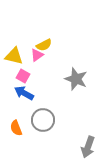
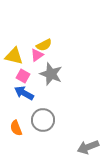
gray star: moved 25 px left, 5 px up
gray arrow: rotated 50 degrees clockwise
